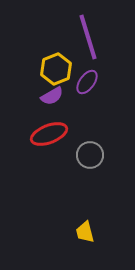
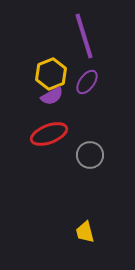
purple line: moved 4 px left, 1 px up
yellow hexagon: moved 5 px left, 5 px down
